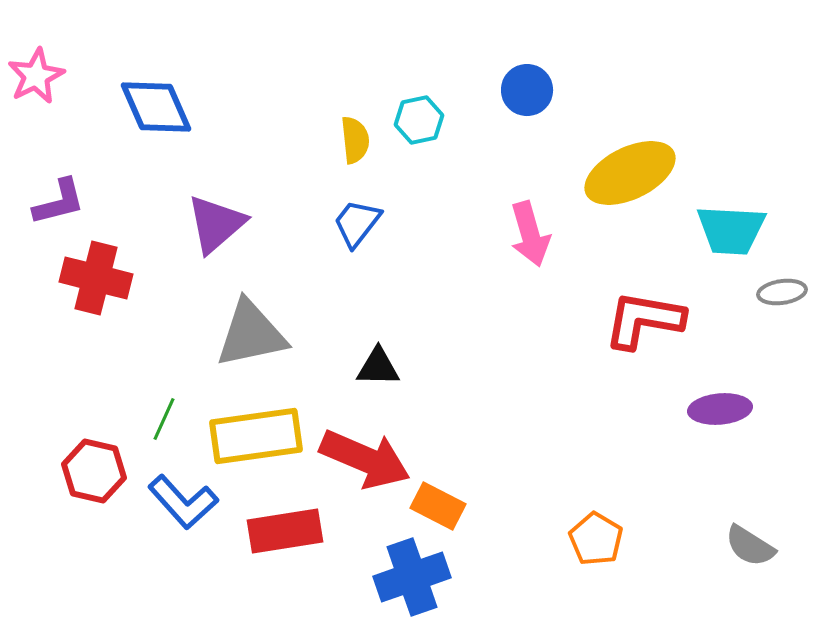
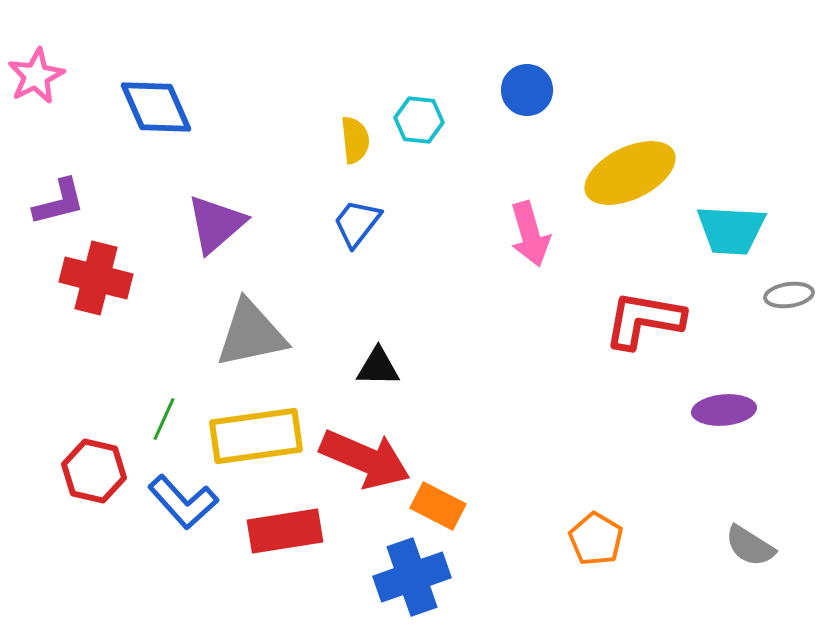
cyan hexagon: rotated 18 degrees clockwise
gray ellipse: moved 7 px right, 3 px down
purple ellipse: moved 4 px right, 1 px down
